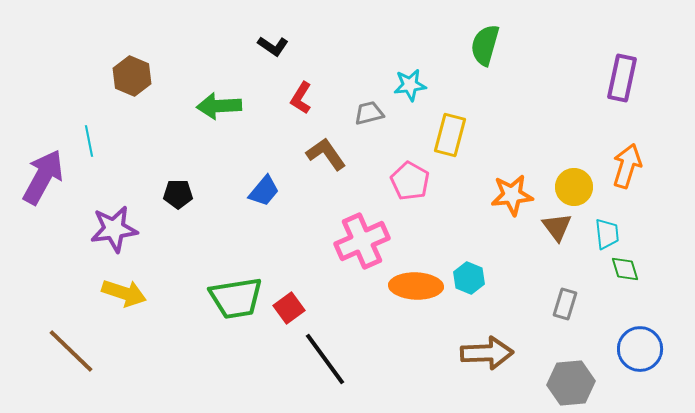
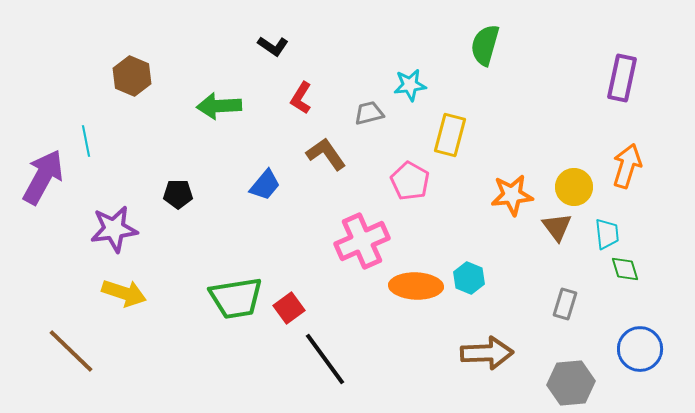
cyan line: moved 3 px left
blue trapezoid: moved 1 px right, 6 px up
